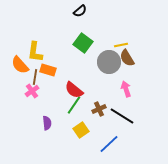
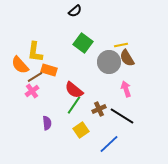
black semicircle: moved 5 px left
orange rectangle: moved 1 px right
brown line: rotated 49 degrees clockwise
